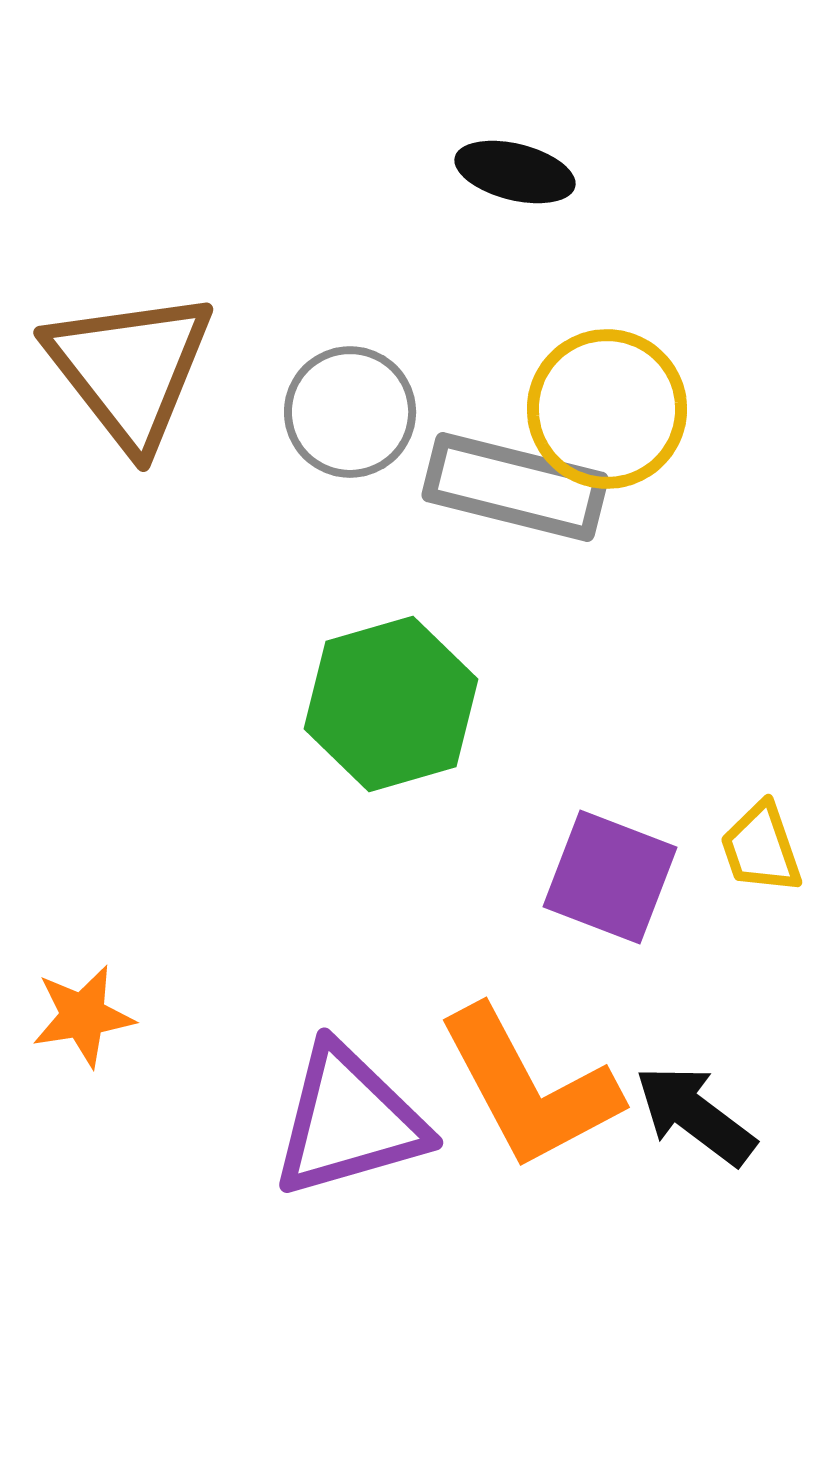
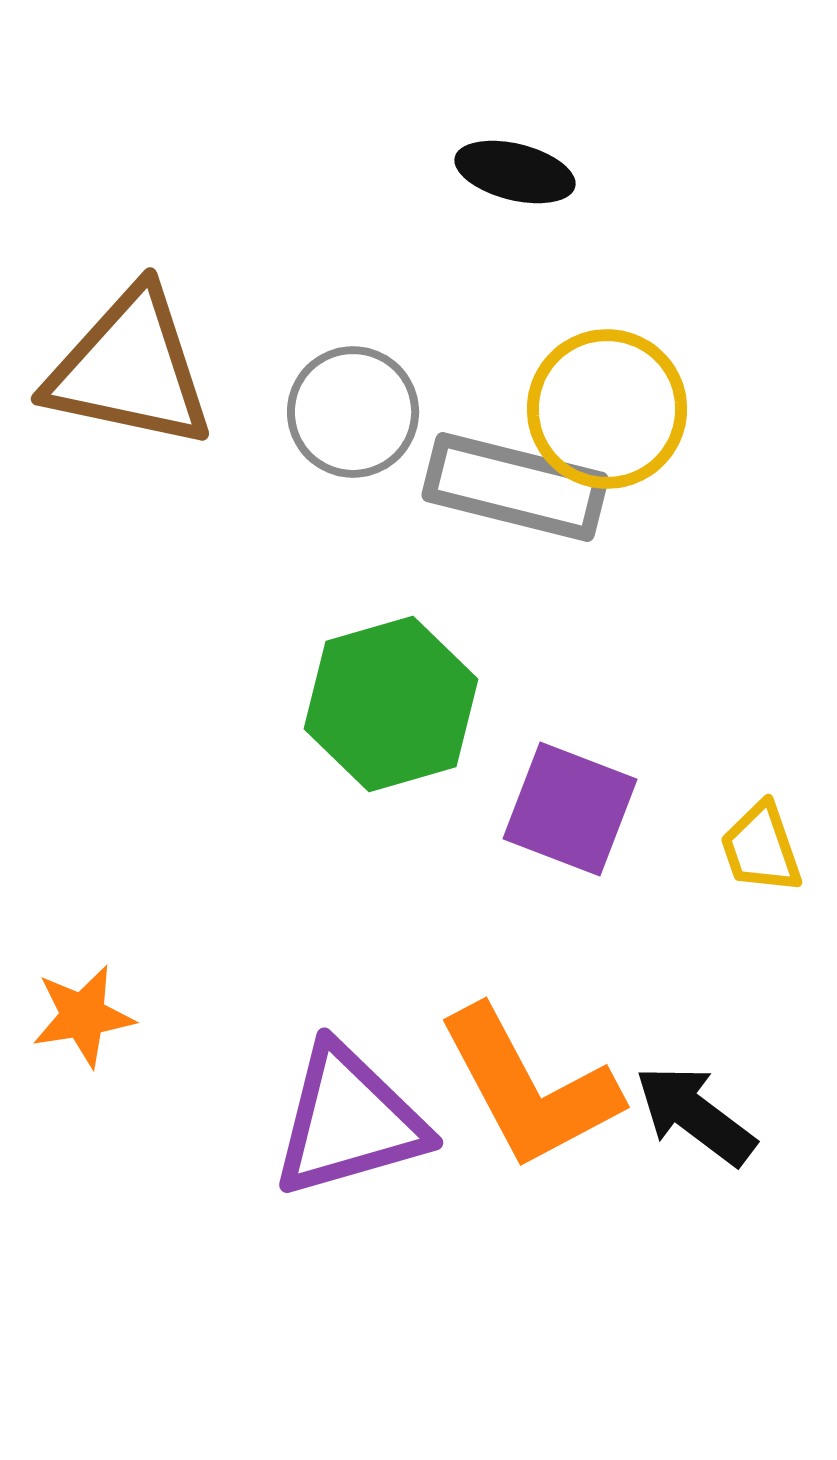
brown triangle: rotated 40 degrees counterclockwise
gray circle: moved 3 px right
purple square: moved 40 px left, 68 px up
